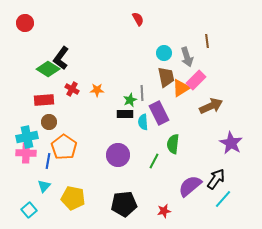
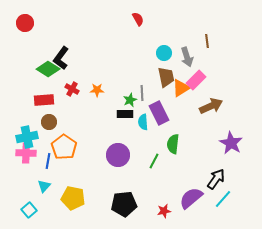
purple semicircle: moved 1 px right, 12 px down
